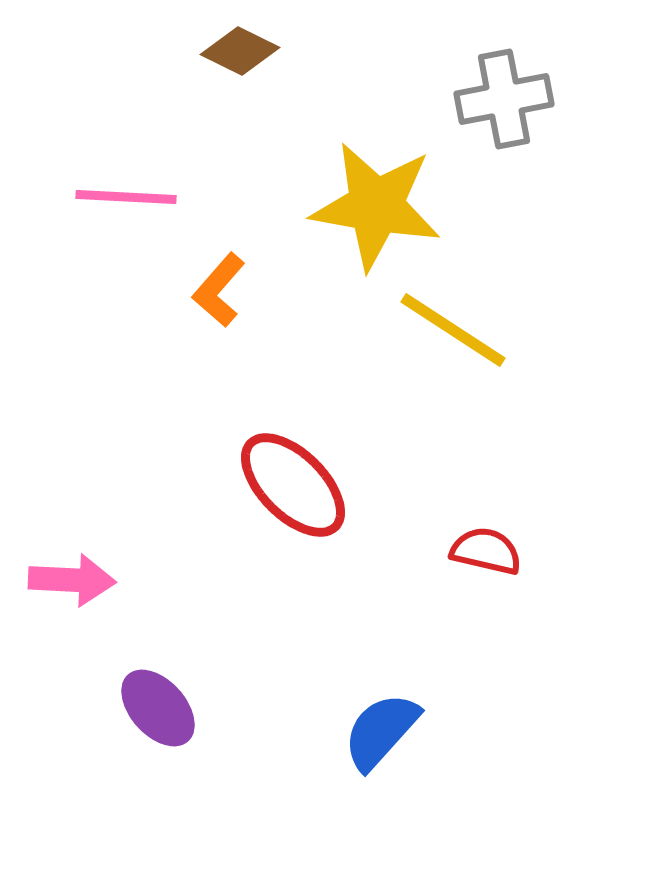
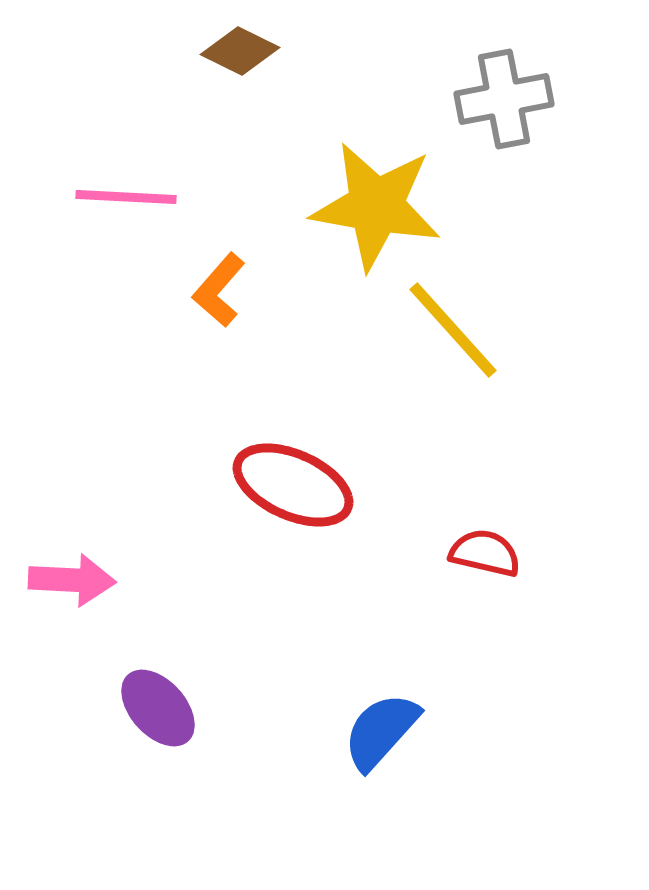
yellow line: rotated 15 degrees clockwise
red ellipse: rotated 21 degrees counterclockwise
red semicircle: moved 1 px left, 2 px down
